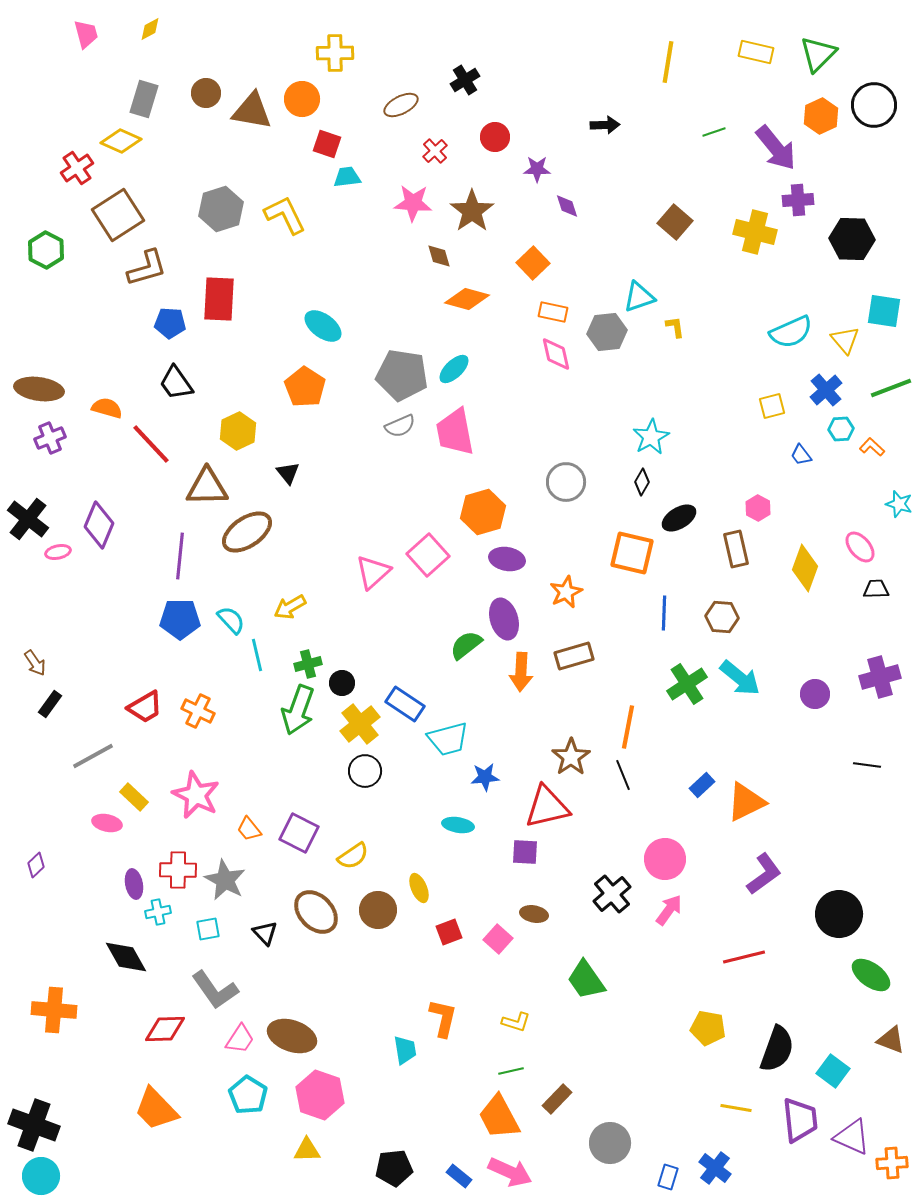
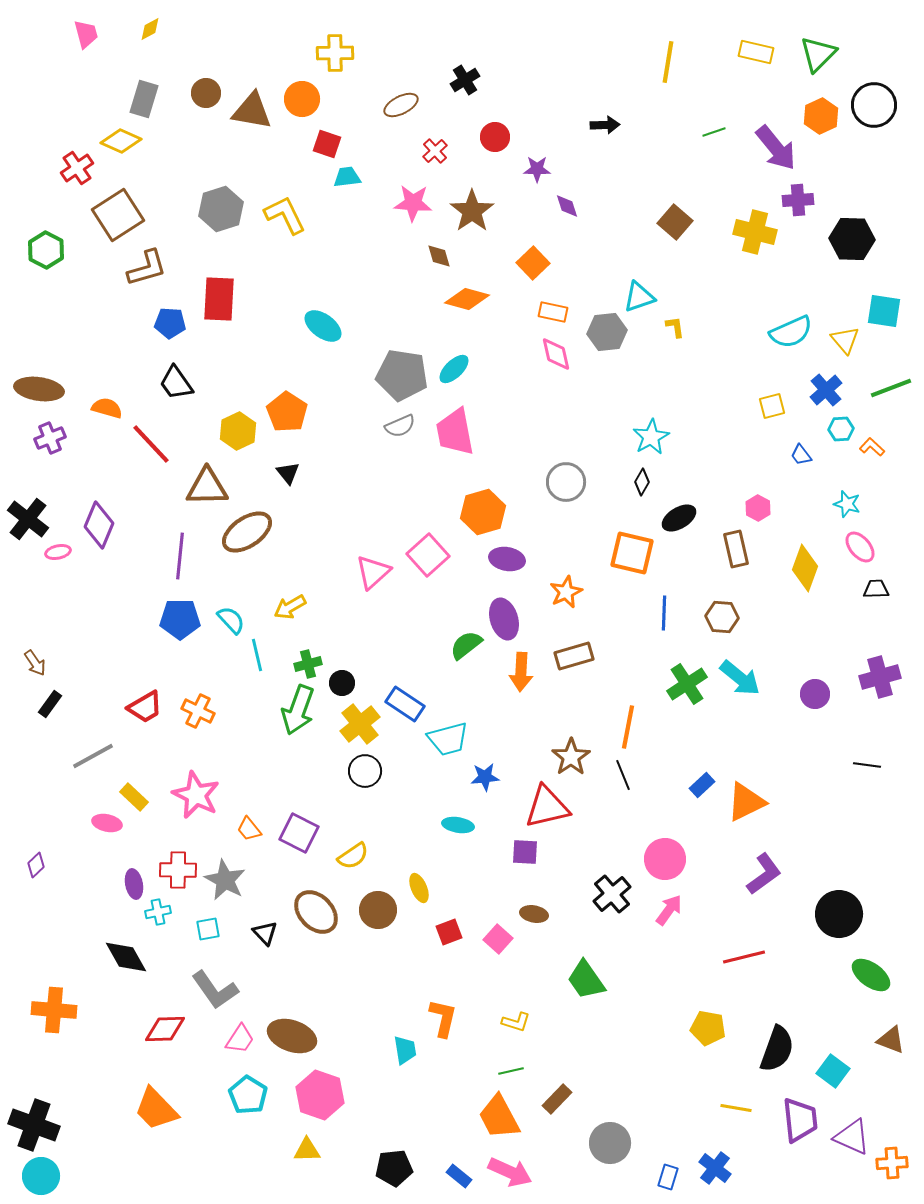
orange pentagon at (305, 387): moved 18 px left, 25 px down
cyan star at (899, 504): moved 52 px left
